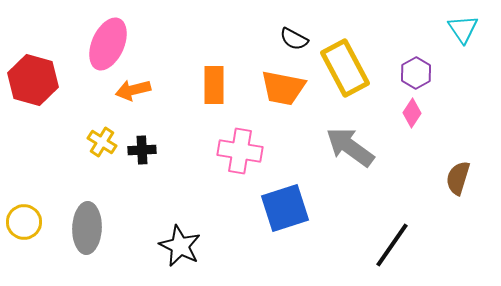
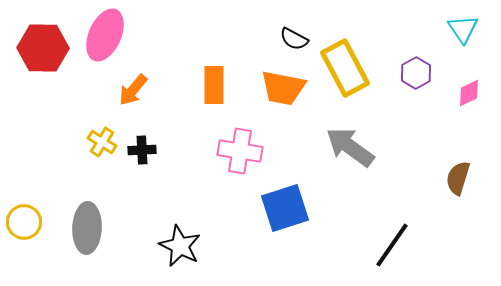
pink ellipse: moved 3 px left, 9 px up
red hexagon: moved 10 px right, 32 px up; rotated 15 degrees counterclockwise
orange arrow: rotated 36 degrees counterclockwise
pink diamond: moved 57 px right, 20 px up; rotated 32 degrees clockwise
